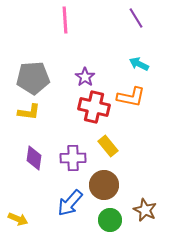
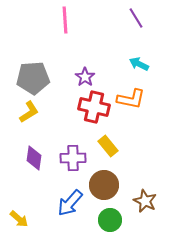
orange L-shape: moved 2 px down
yellow L-shape: rotated 40 degrees counterclockwise
brown star: moved 9 px up
yellow arrow: moved 1 px right; rotated 18 degrees clockwise
